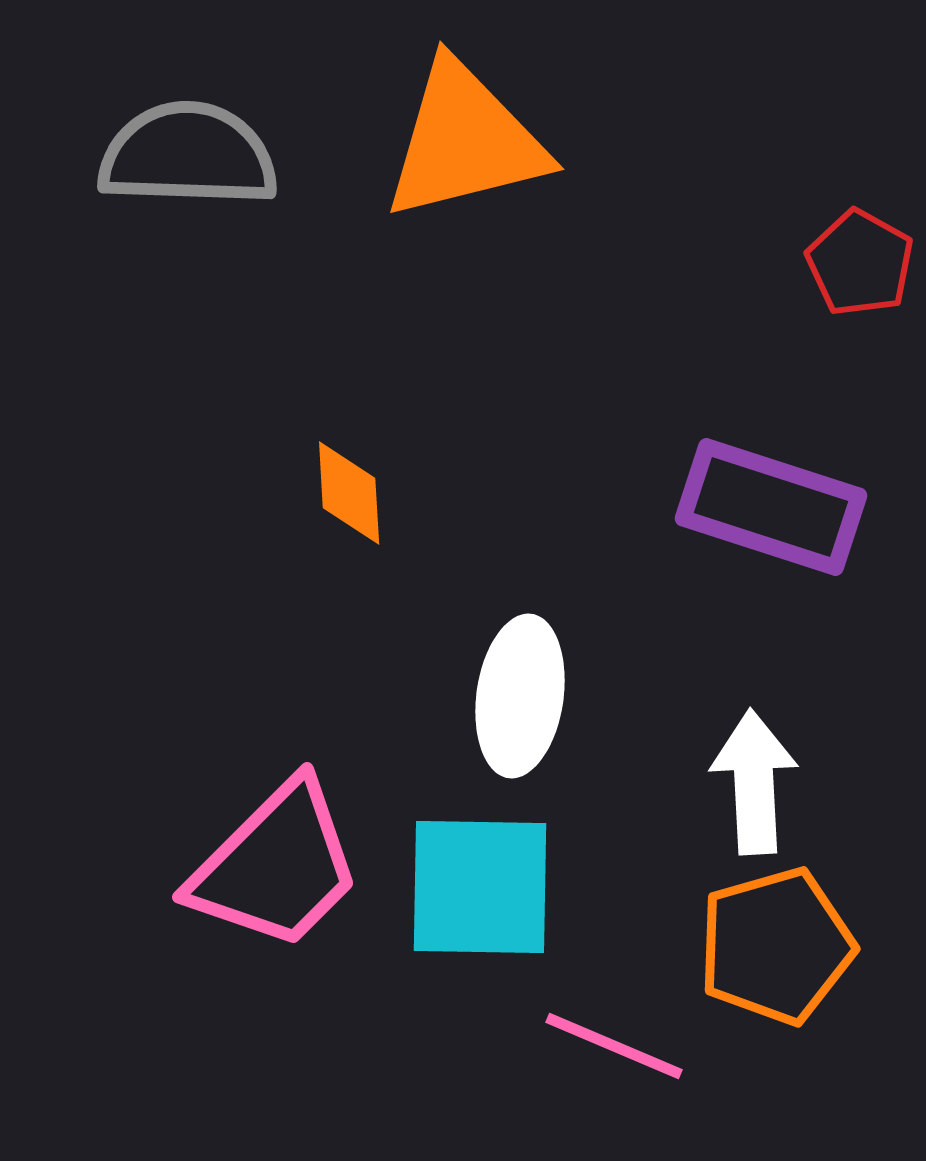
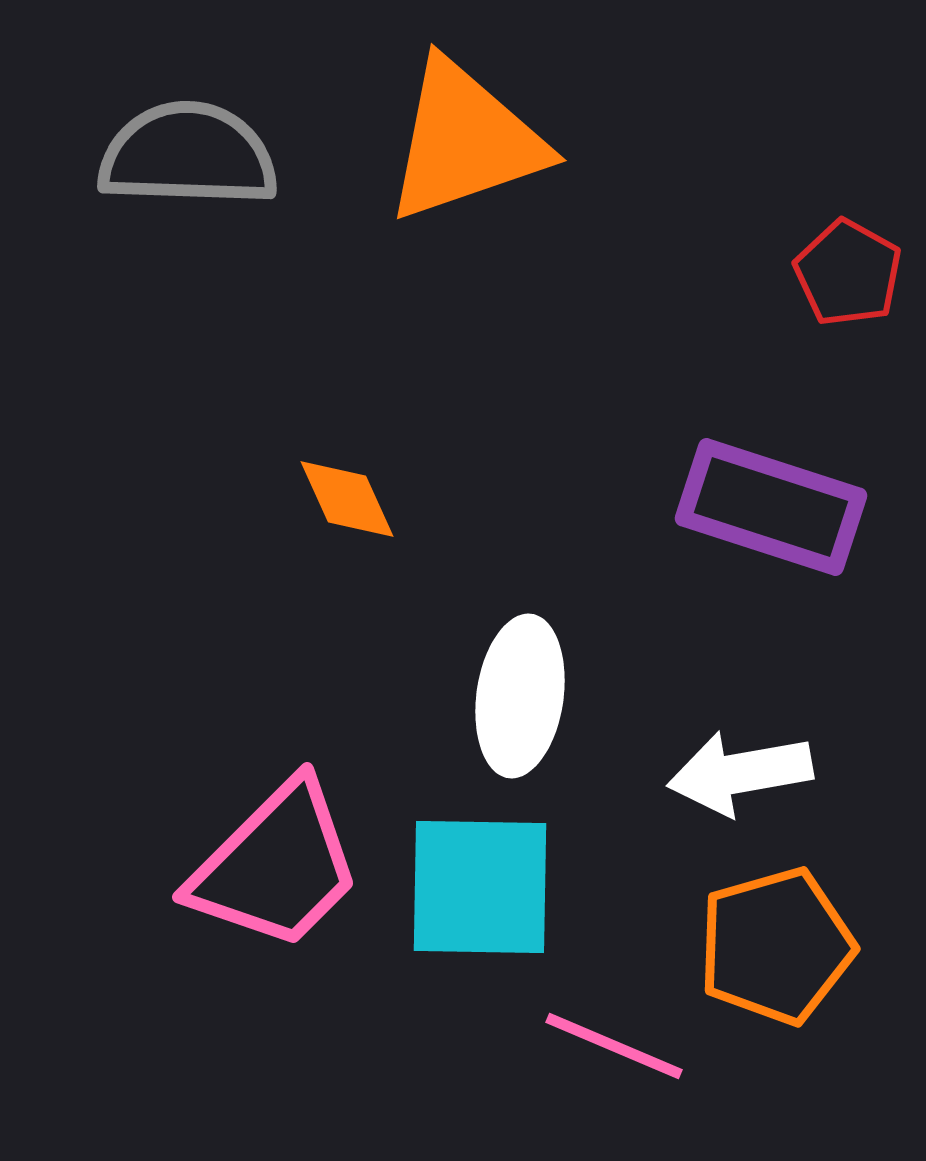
orange triangle: rotated 5 degrees counterclockwise
red pentagon: moved 12 px left, 10 px down
orange diamond: moved 2 px left, 6 px down; rotated 21 degrees counterclockwise
white arrow: moved 14 px left, 9 px up; rotated 97 degrees counterclockwise
